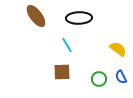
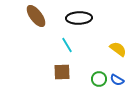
blue semicircle: moved 4 px left, 3 px down; rotated 32 degrees counterclockwise
